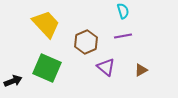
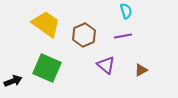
cyan semicircle: moved 3 px right
yellow trapezoid: rotated 12 degrees counterclockwise
brown hexagon: moved 2 px left, 7 px up
purple triangle: moved 2 px up
